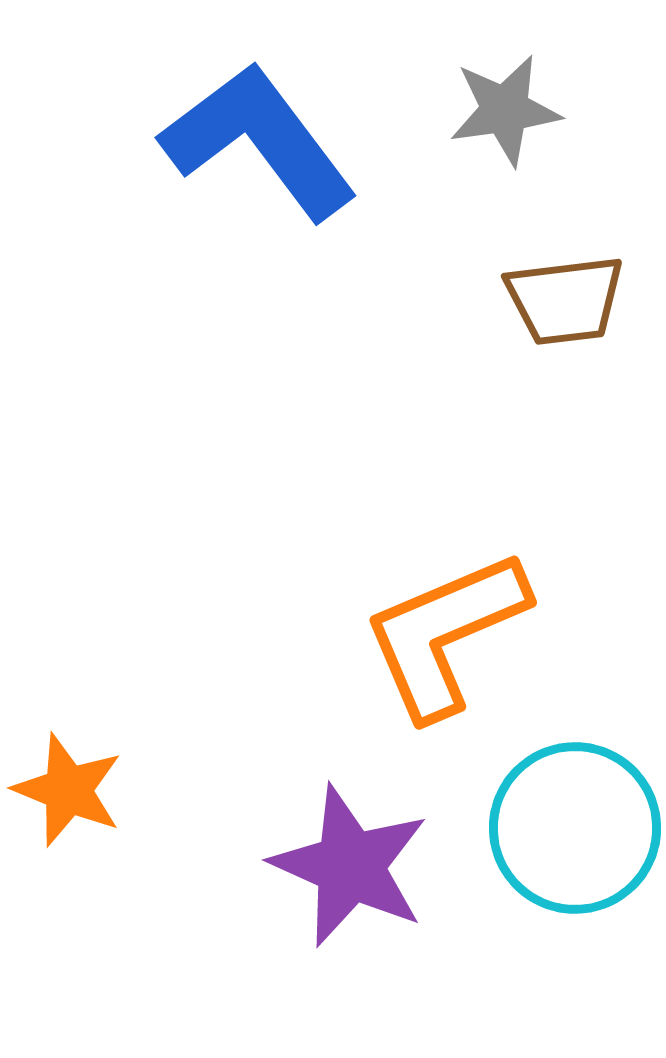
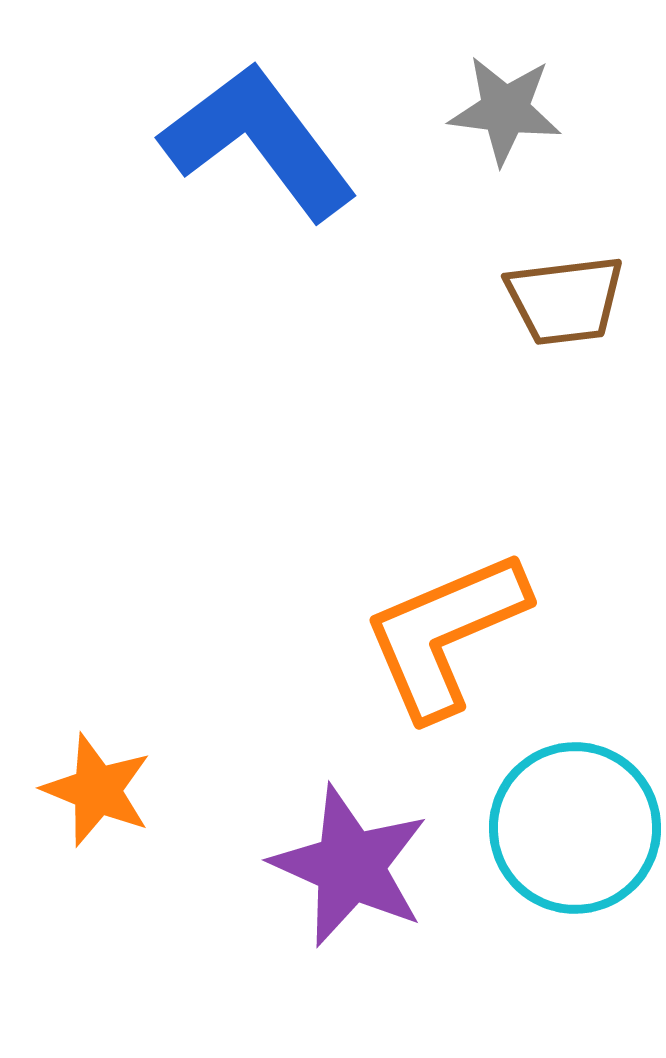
gray star: rotated 15 degrees clockwise
orange star: moved 29 px right
